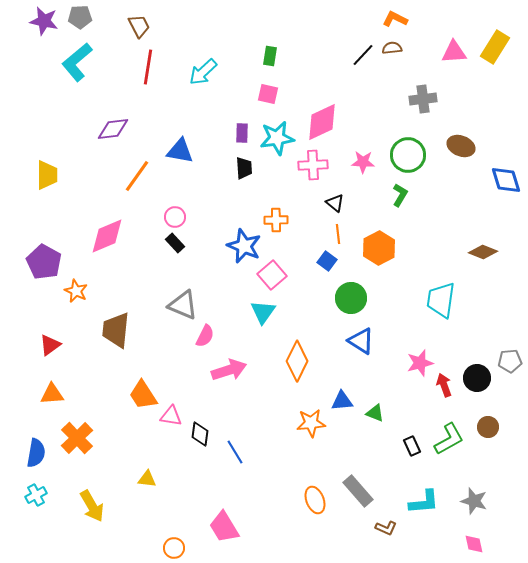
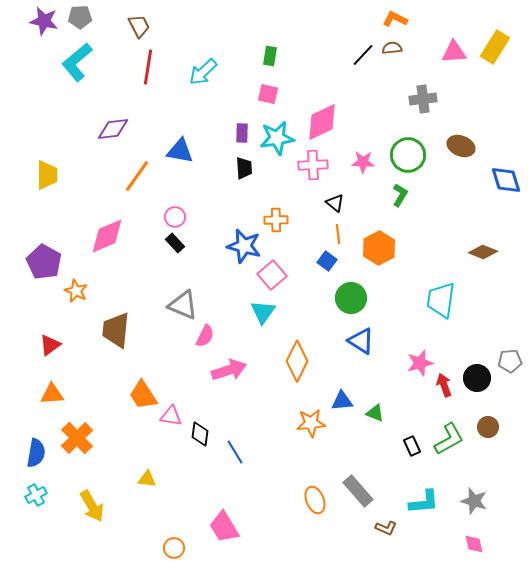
blue star at (244, 246): rotated 8 degrees counterclockwise
